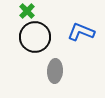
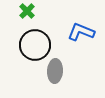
black circle: moved 8 px down
